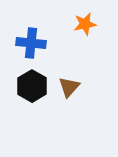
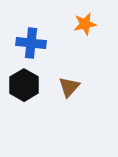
black hexagon: moved 8 px left, 1 px up
